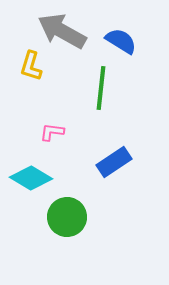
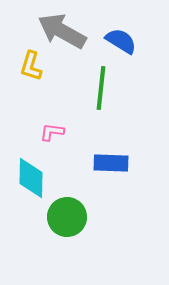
blue rectangle: moved 3 px left, 1 px down; rotated 36 degrees clockwise
cyan diamond: rotated 60 degrees clockwise
